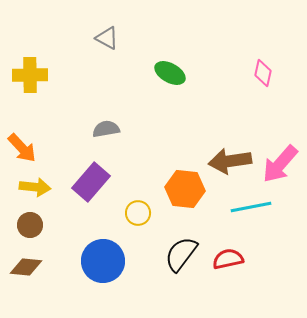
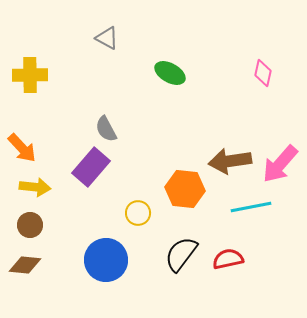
gray semicircle: rotated 108 degrees counterclockwise
purple rectangle: moved 15 px up
blue circle: moved 3 px right, 1 px up
brown diamond: moved 1 px left, 2 px up
